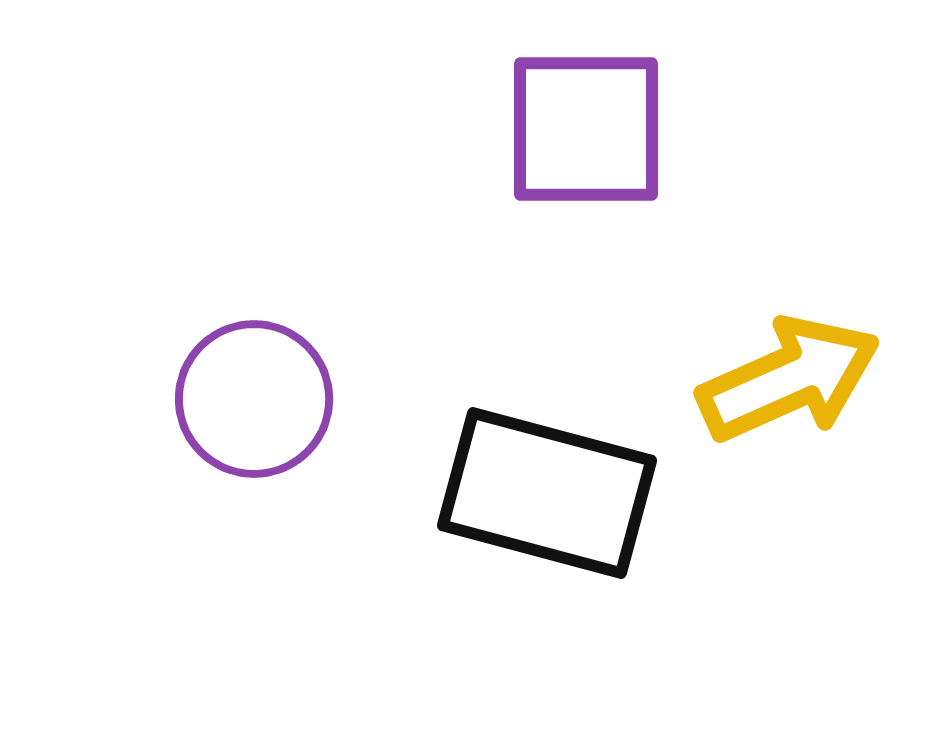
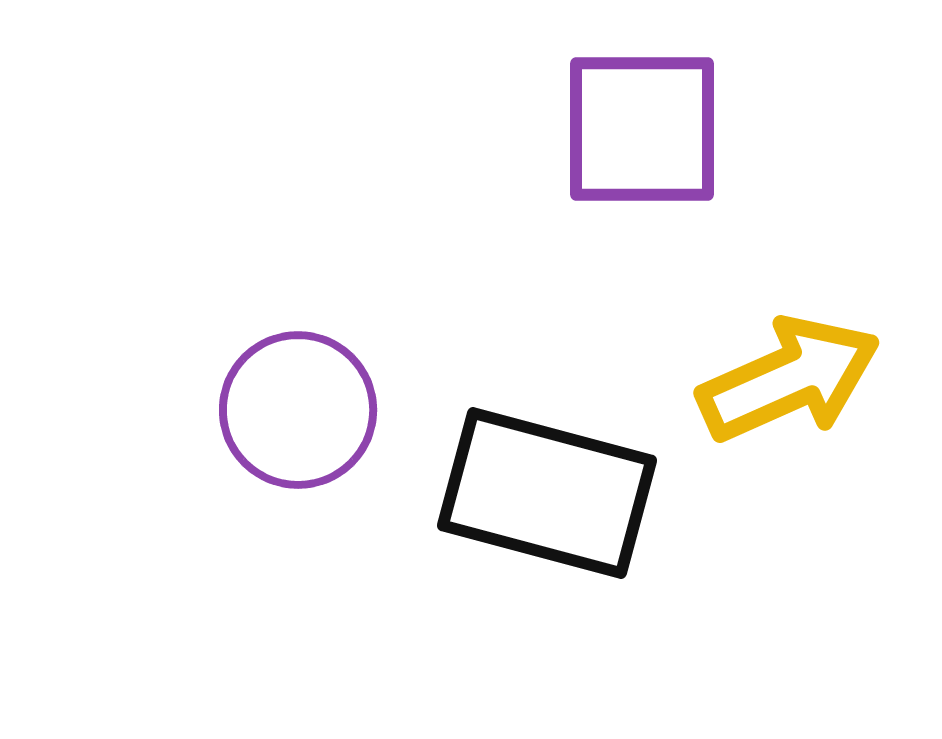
purple square: moved 56 px right
purple circle: moved 44 px right, 11 px down
